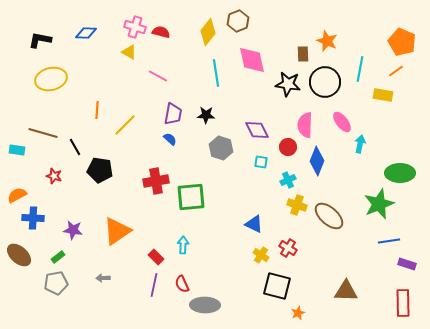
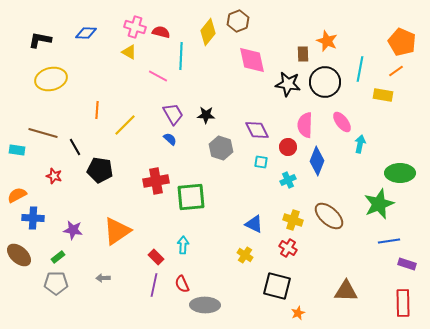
cyan line at (216, 73): moved 35 px left, 17 px up; rotated 12 degrees clockwise
purple trapezoid at (173, 114): rotated 40 degrees counterclockwise
yellow cross at (297, 205): moved 4 px left, 15 px down
yellow cross at (261, 255): moved 16 px left
gray pentagon at (56, 283): rotated 10 degrees clockwise
